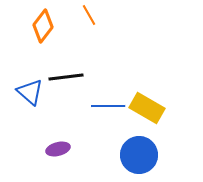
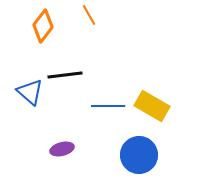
black line: moved 1 px left, 2 px up
yellow rectangle: moved 5 px right, 2 px up
purple ellipse: moved 4 px right
